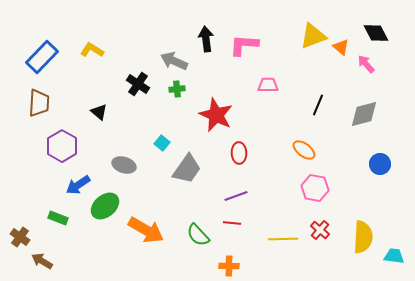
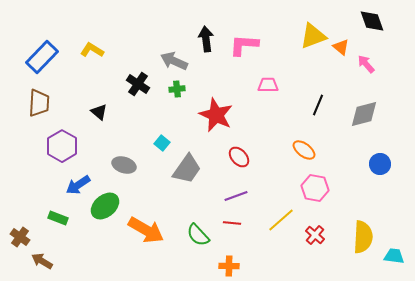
black diamond: moved 4 px left, 12 px up; rotated 8 degrees clockwise
red ellipse: moved 4 px down; rotated 40 degrees counterclockwise
red cross: moved 5 px left, 5 px down
yellow line: moved 2 px left, 19 px up; rotated 40 degrees counterclockwise
